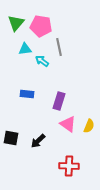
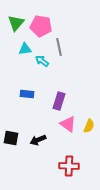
black arrow: moved 1 px up; rotated 21 degrees clockwise
